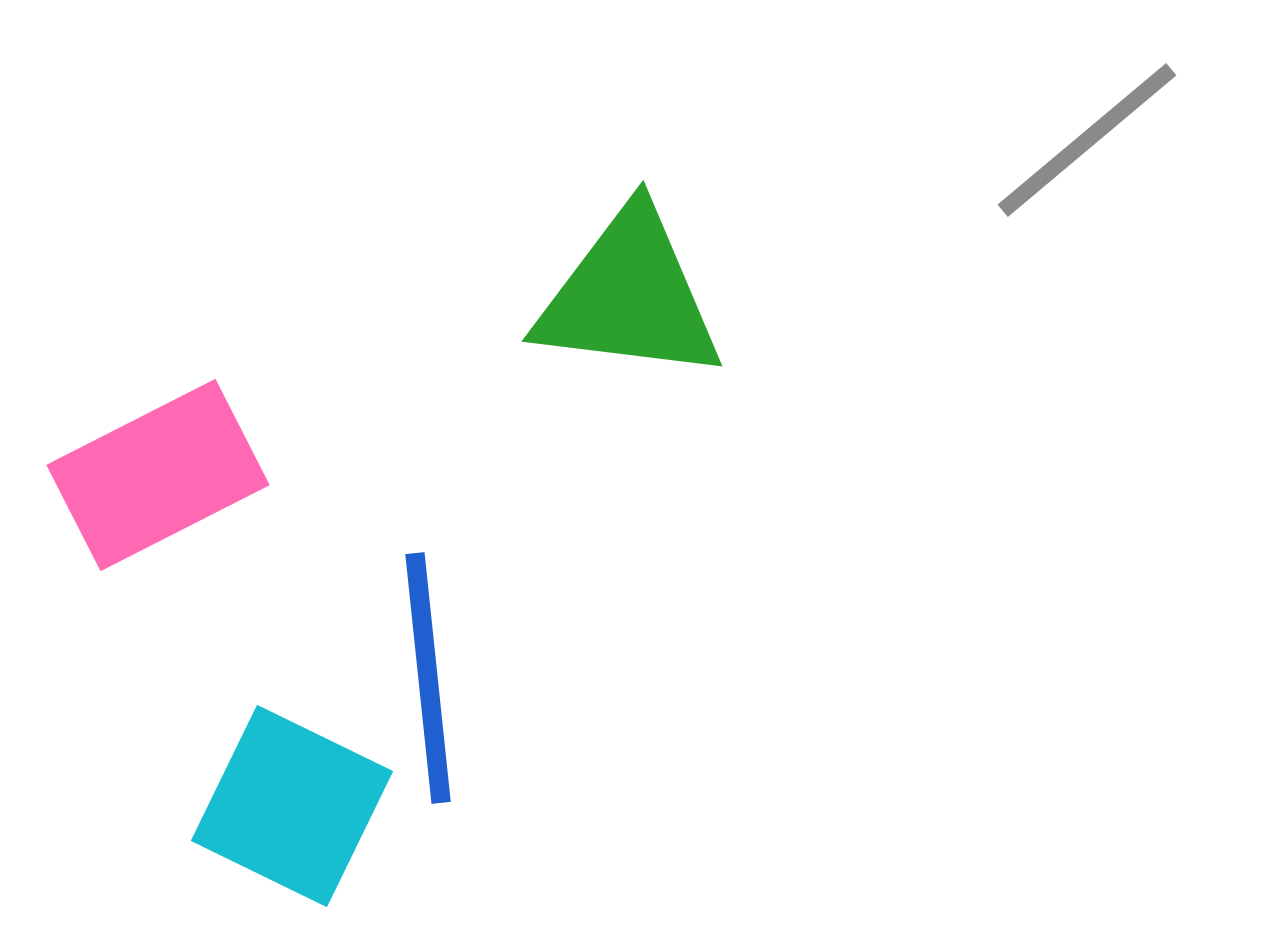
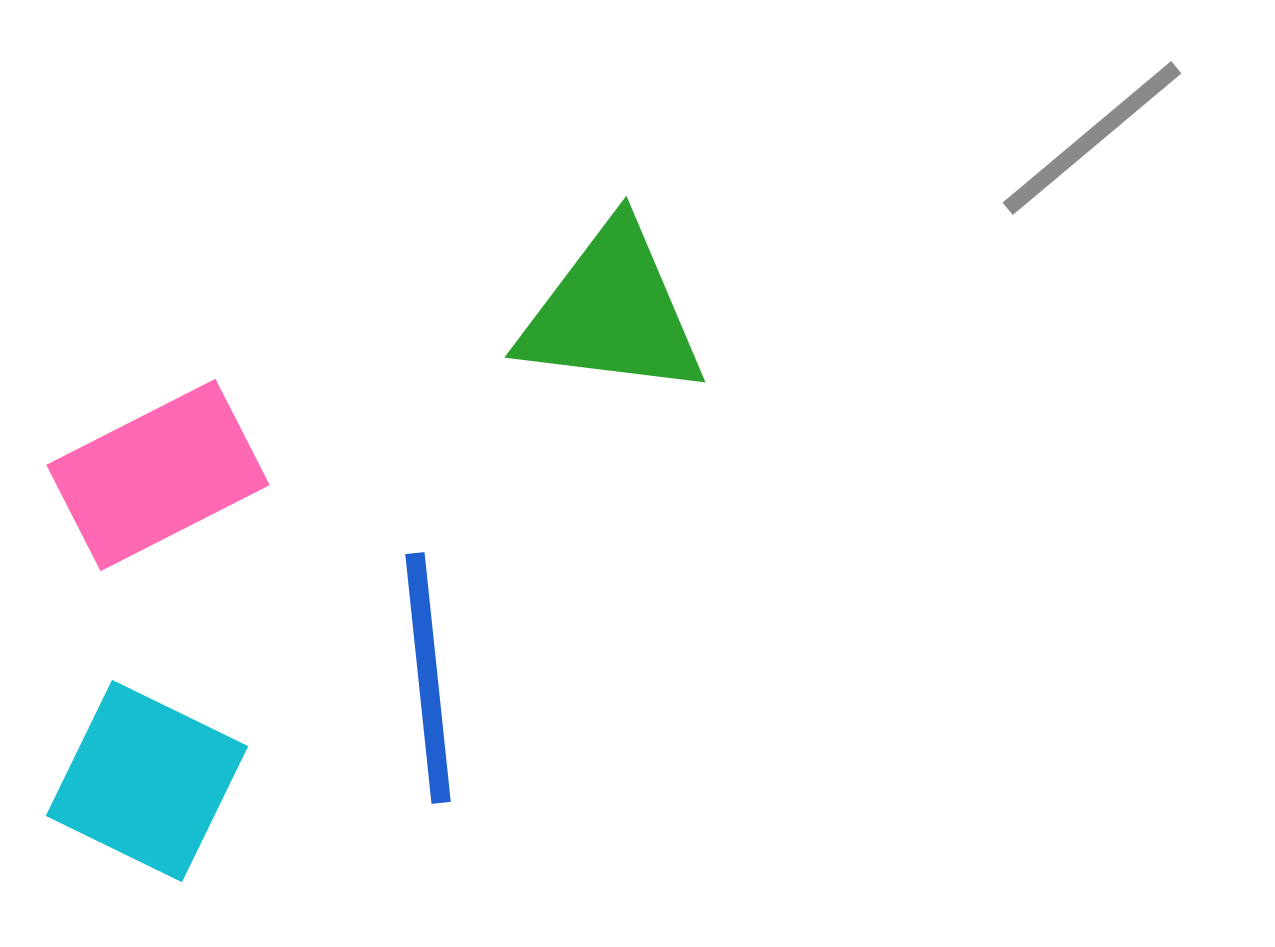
gray line: moved 5 px right, 2 px up
green triangle: moved 17 px left, 16 px down
cyan square: moved 145 px left, 25 px up
